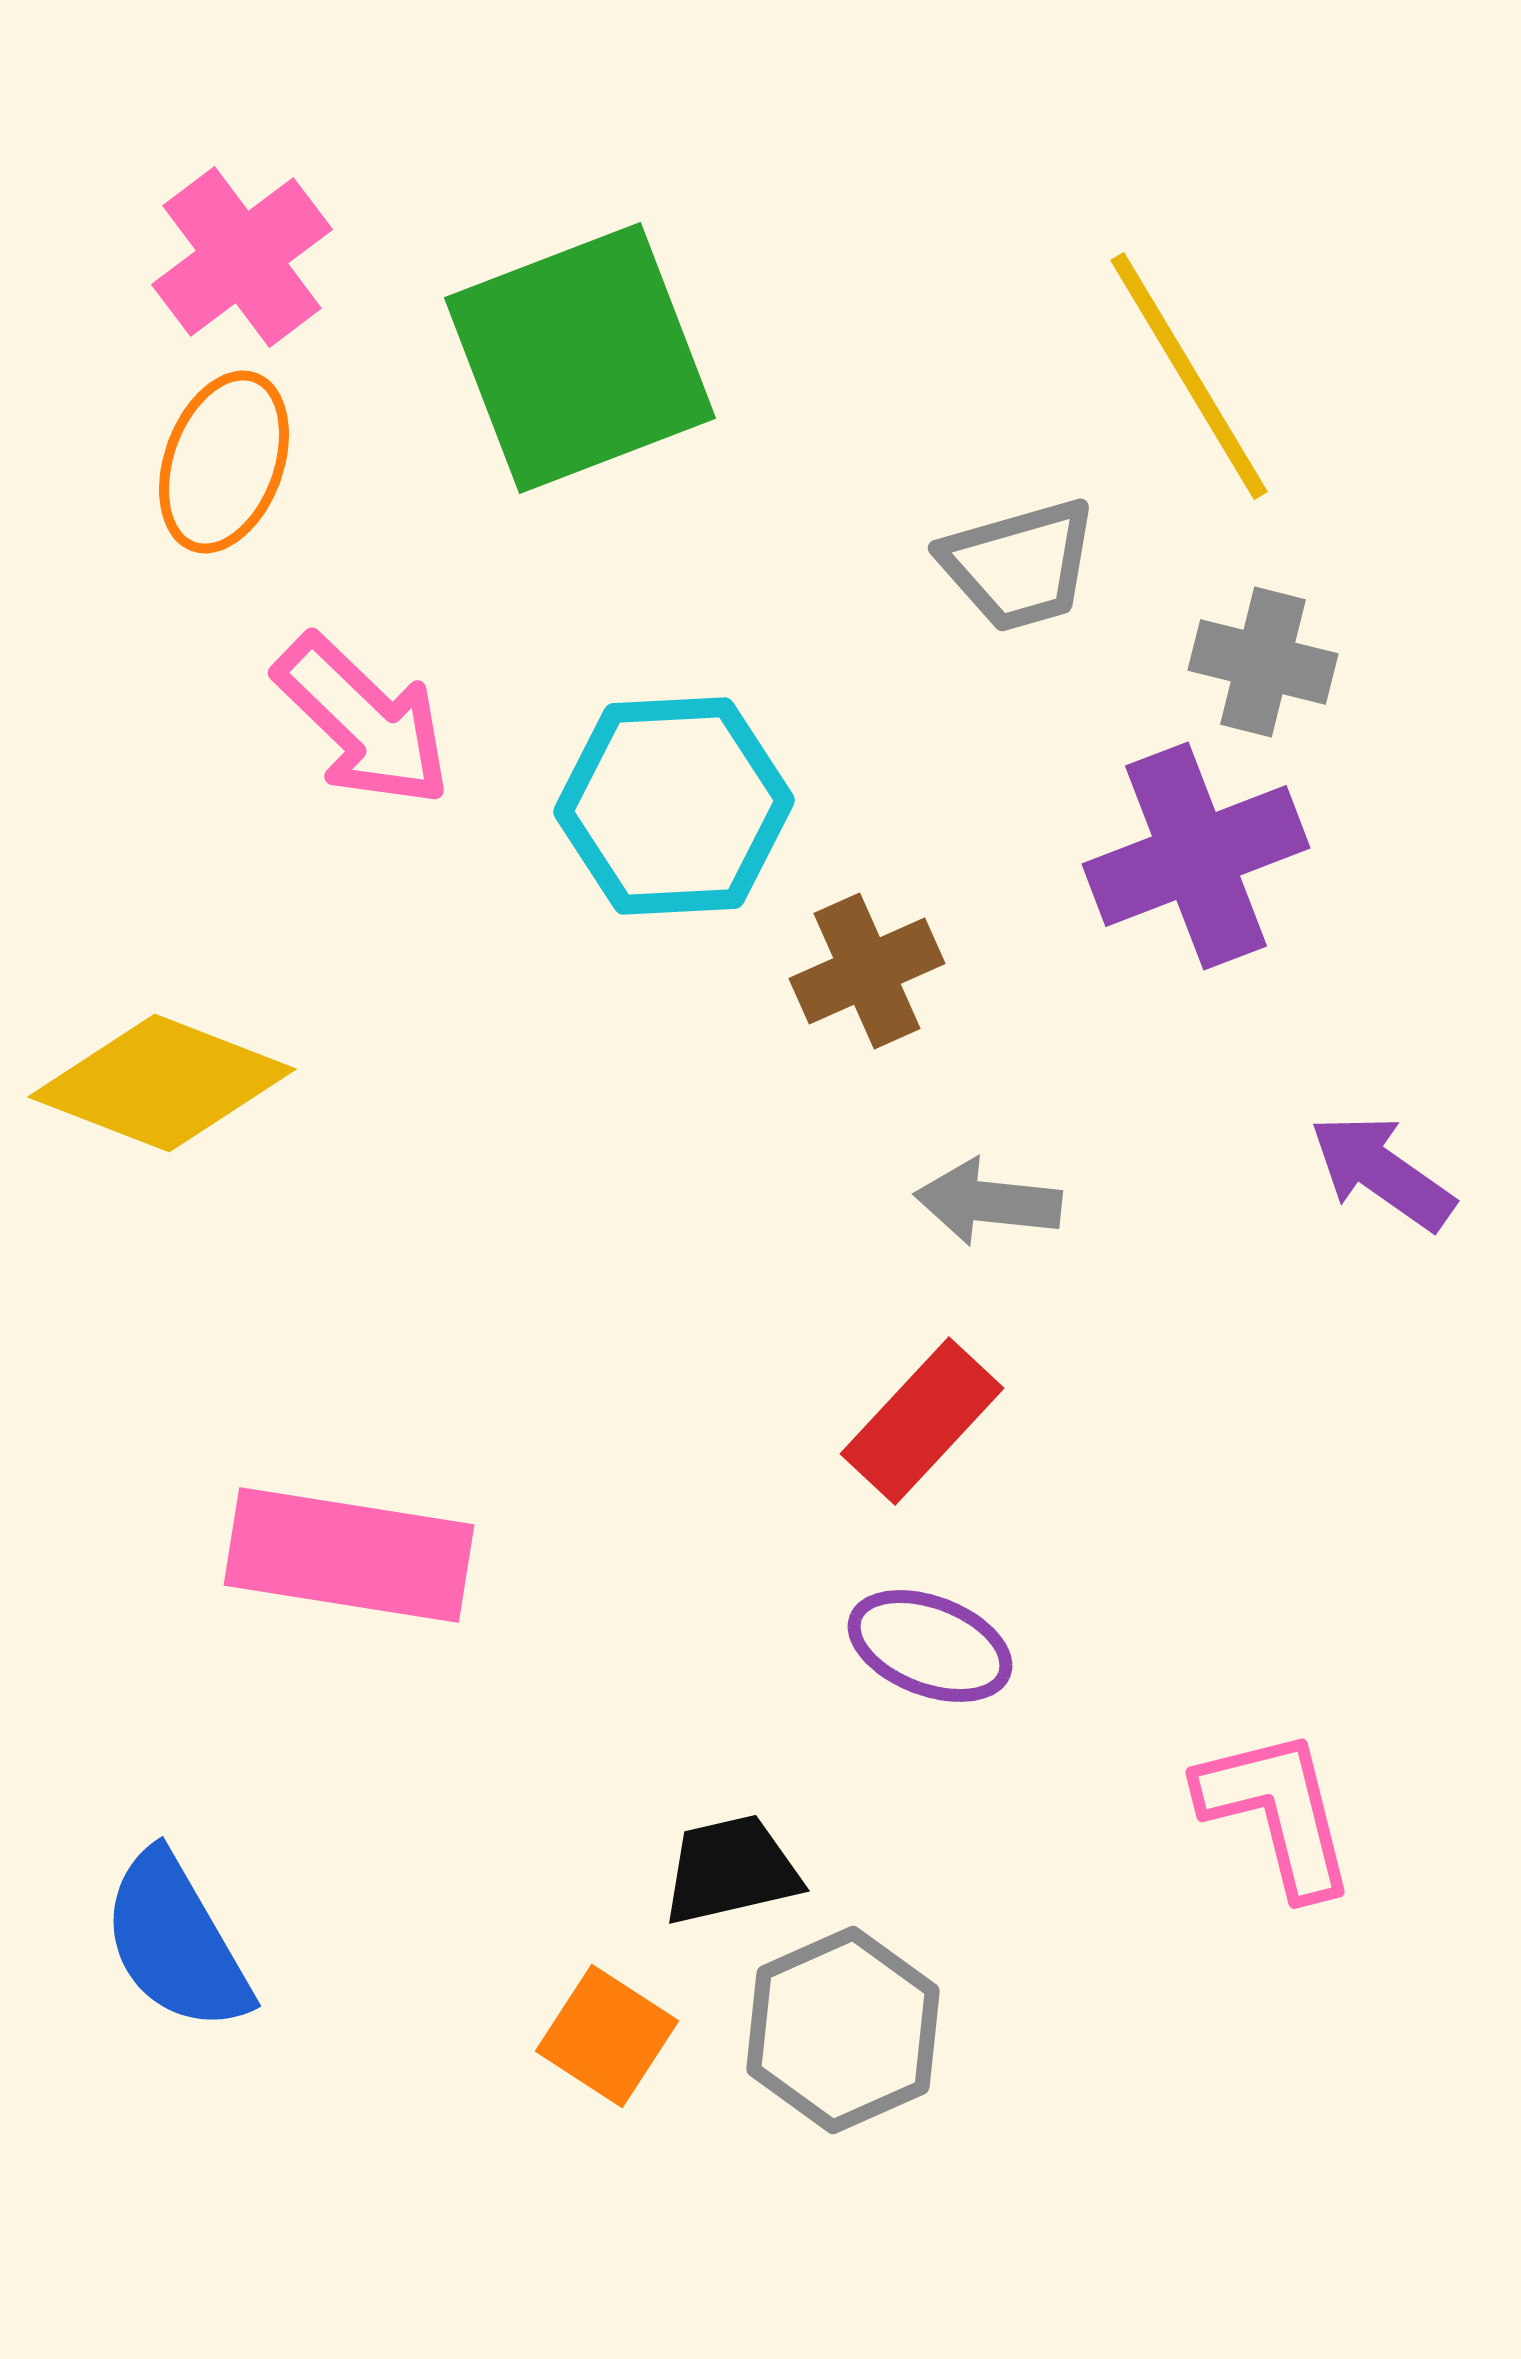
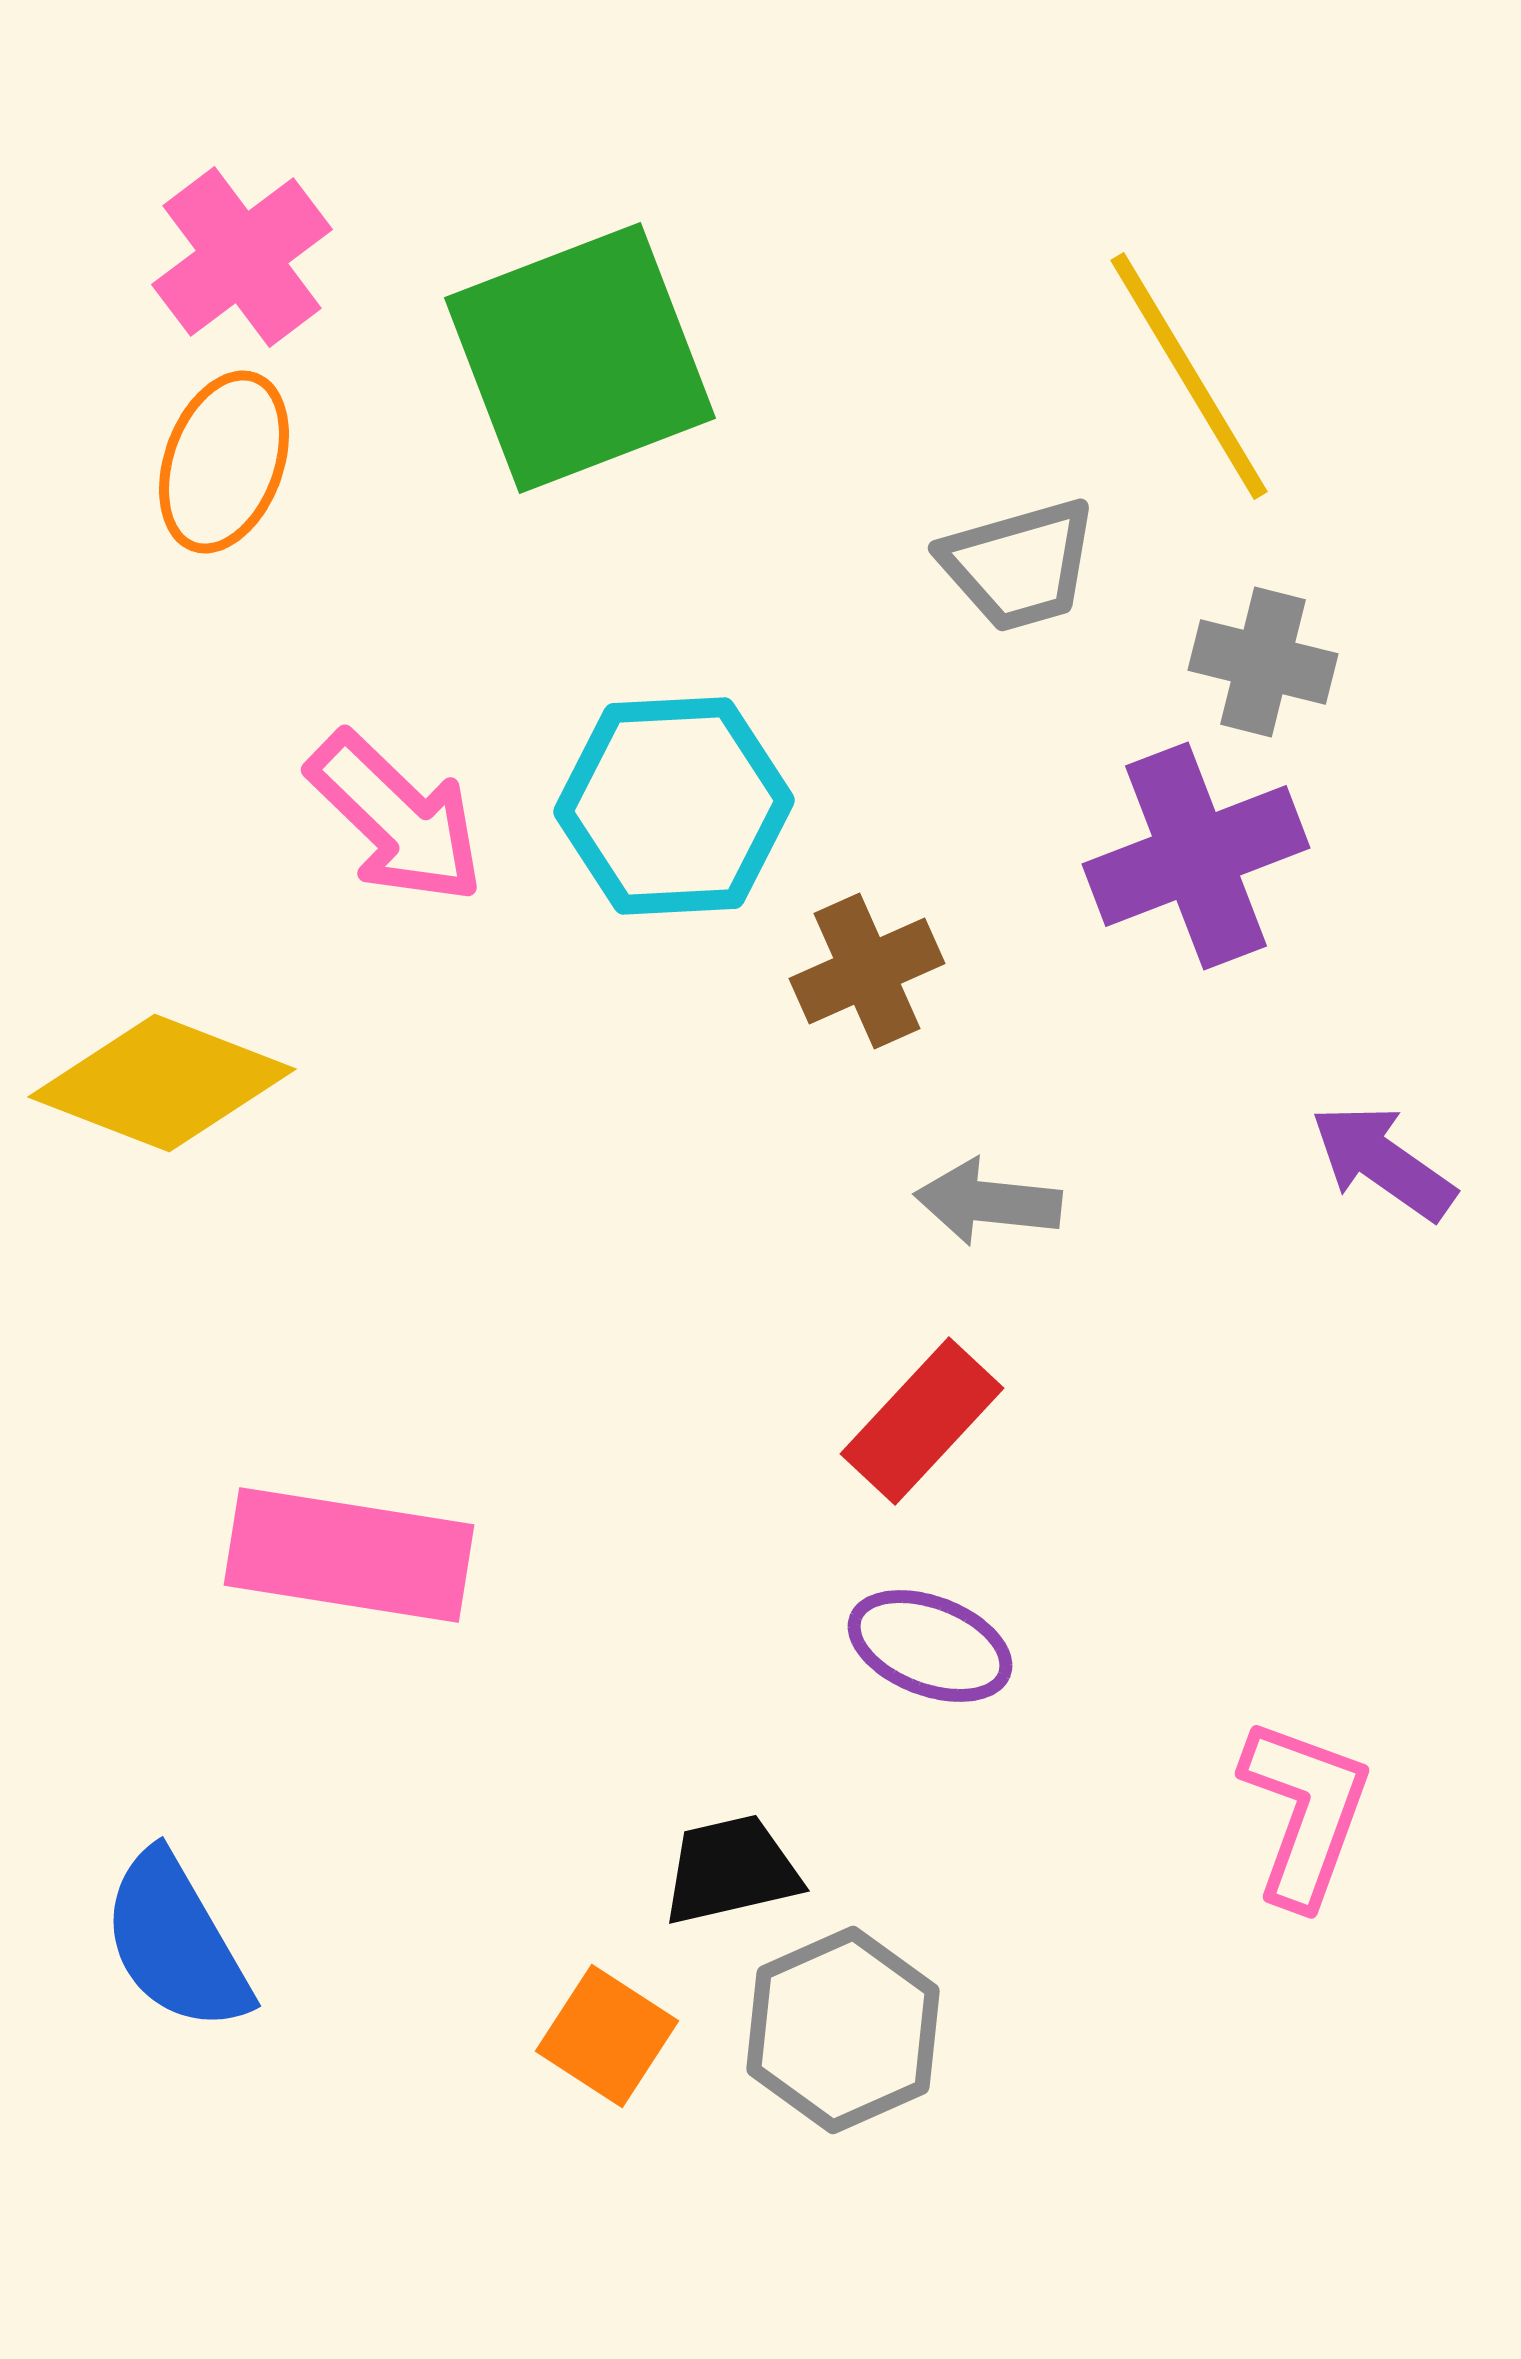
pink arrow: moved 33 px right, 97 px down
purple arrow: moved 1 px right, 10 px up
pink L-shape: moved 28 px right; rotated 34 degrees clockwise
